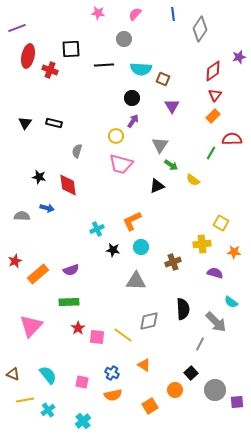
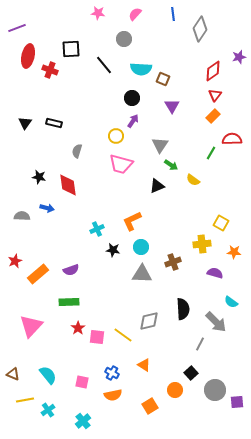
black line at (104, 65): rotated 54 degrees clockwise
gray triangle at (136, 281): moved 6 px right, 7 px up
